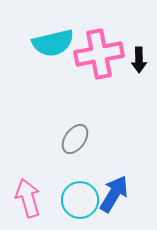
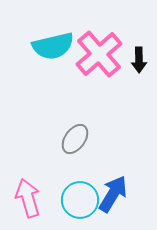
cyan semicircle: moved 3 px down
pink cross: rotated 30 degrees counterclockwise
blue arrow: moved 1 px left
